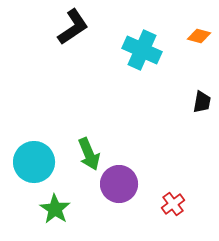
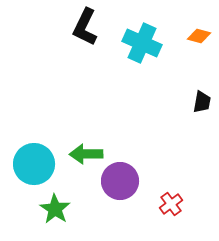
black L-shape: moved 12 px right; rotated 150 degrees clockwise
cyan cross: moved 7 px up
green arrow: moved 3 px left; rotated 112 degrees clockwise
cyan circle: moved 2 px down
purple circle: moved 1 px right, 3 px up
red cross: moved 2 px left
